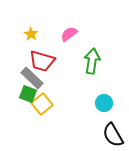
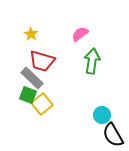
pink semicircle: moved 11 px right
green square: moved 1 px down
cyan circle: moved 2 px left, 12 px down
